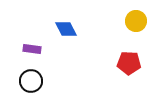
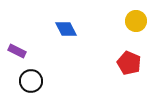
purple rectangle: moved 15 px left, 2 px down; rotated 18 degrees clockwise
red pentagon: rotated 20 degrees clockwise
